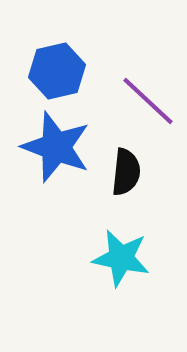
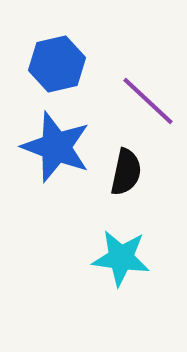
blue hexagon: moved 7 px up
black semicircle: rotated 6 degrees clockwise
cyan star: rotated 4 degrees counterclockwise
